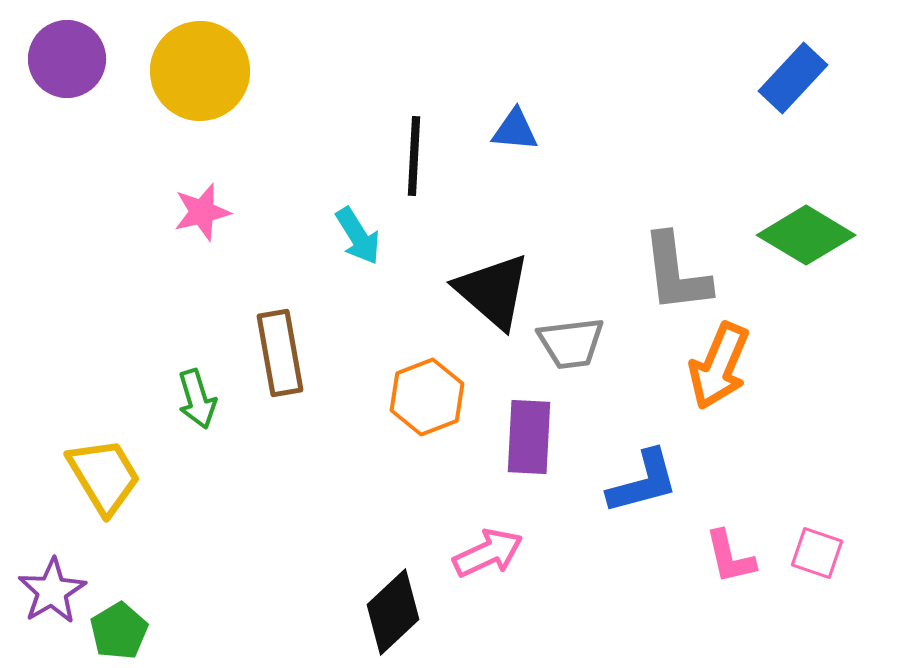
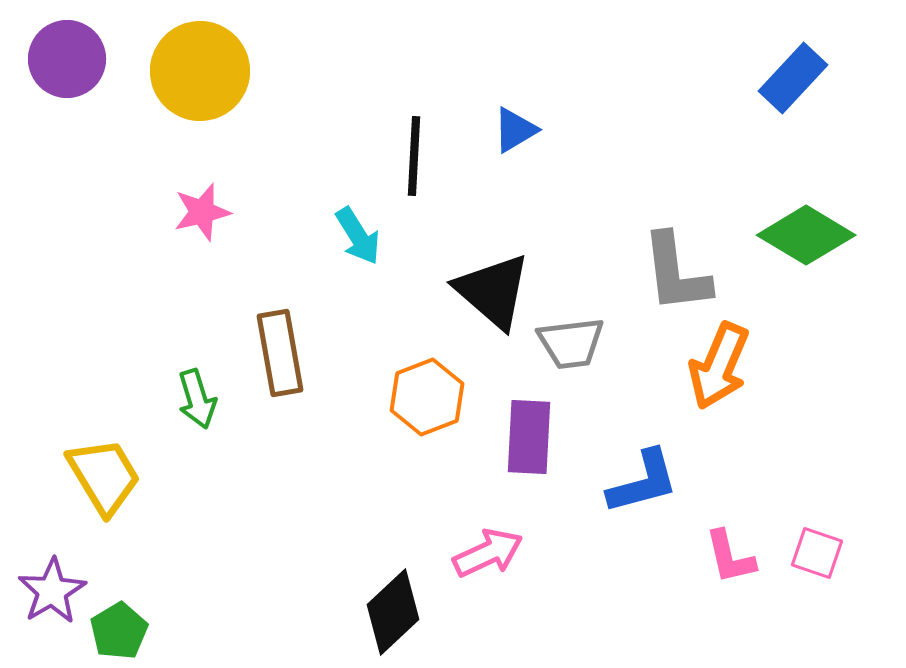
blue triangle: rotated 36 degrees counterclockwise
